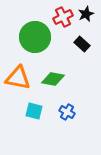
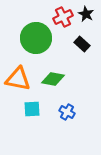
black star: rotated 21 degrees counterclockwise
green circle: moved 1 px right, 1 px down
orange triangle: moved 1 px down
cyan square: moved 2 px left, 2 px up; rotated 18 degrees counterclockwise
